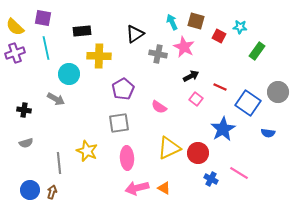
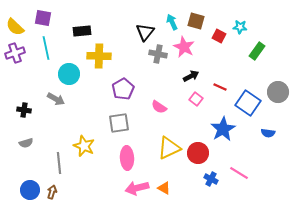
black triangle: moved 10 px right, 2 px up; rotated 18 degrees counterclockwise
yellow star: moved 3 px left, 5 px up
